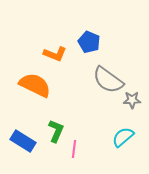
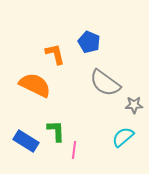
orange L-shape: rotated 125 degrees counterclockwise
gray semicircle: moved 3 px left, 3 px down
gray star: moved 2 px right, 5 px down
green L-shape: rotated 25 degrees counterclockwise
blue rectangle: moved 3 px right
pink line: moved 1 px down
